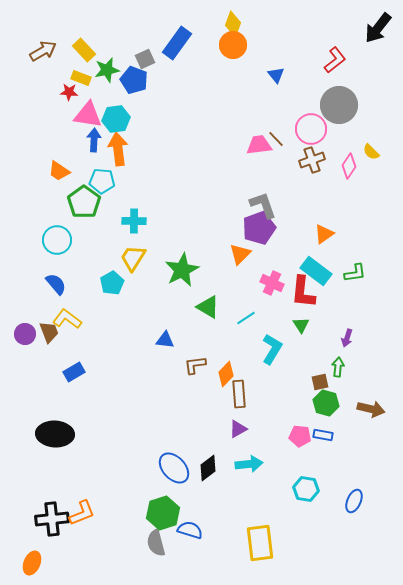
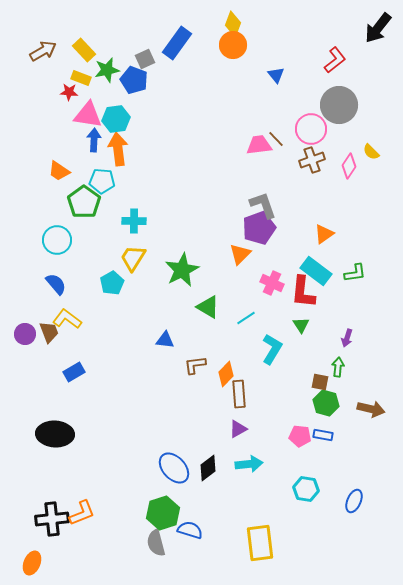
brown square at (320, 382): rotated 24 degrees clockwise
